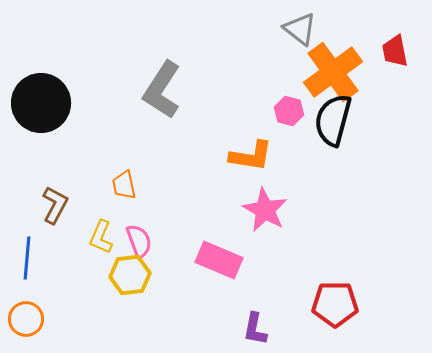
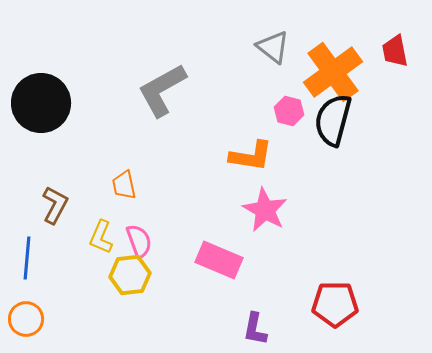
gray triangle: moved 27 px left, 18 px down
gray L-shape: rotated 28 degrees clockwise
